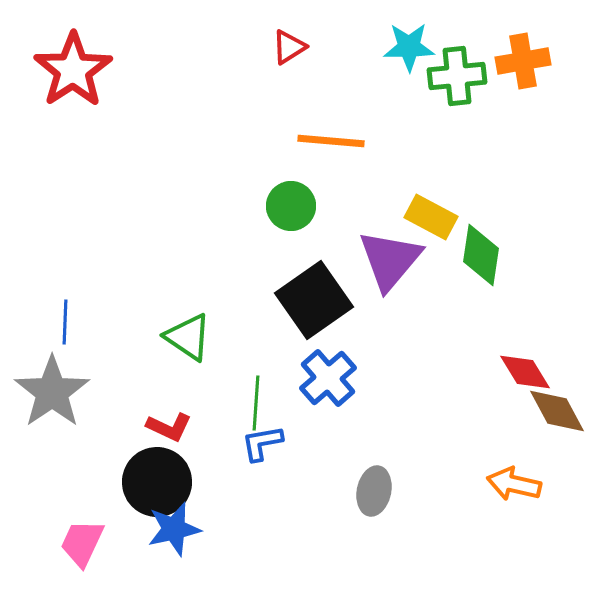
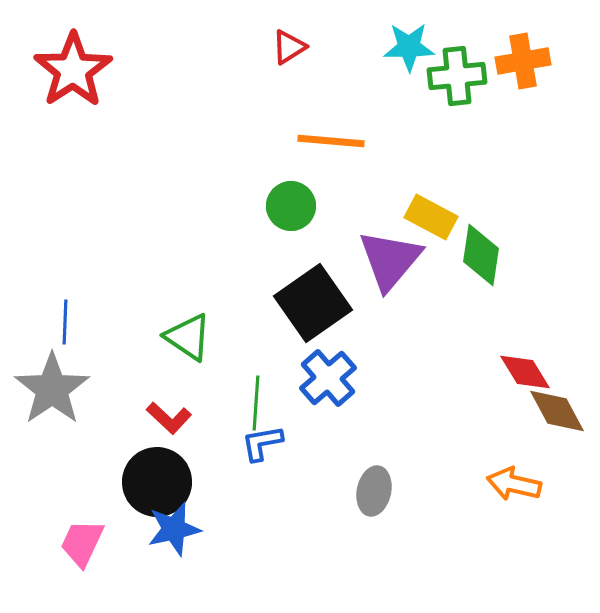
black square: moved 1 px left, 3 px down
gray star: moved 3 px up
red L-shape: moved 9 px up; rotated 18 degrees clockwise
